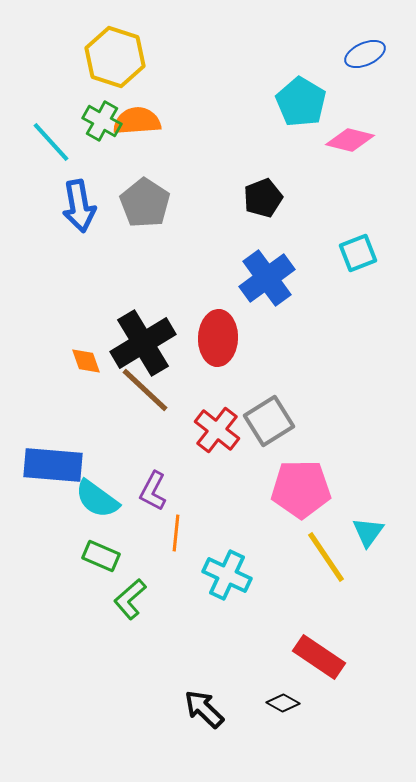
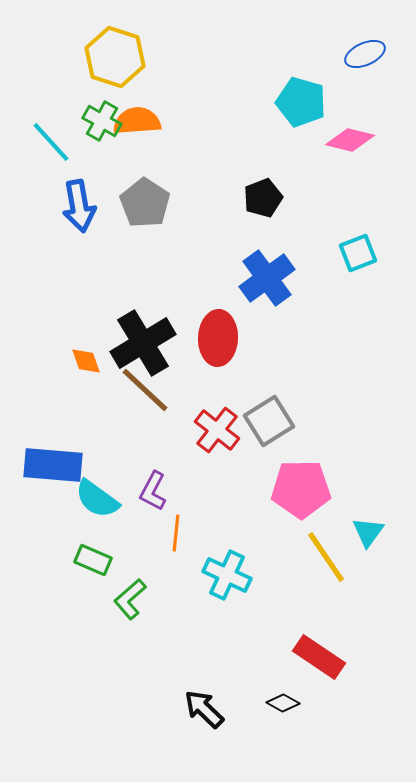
cyan pentagon: rotated 15 degrees counterclockwise
green rectangle: moved 8 px left, 4 px down
